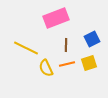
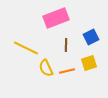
blue square: moved 1 px left, 2 px up
orange line: moved 7 px down
